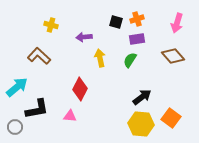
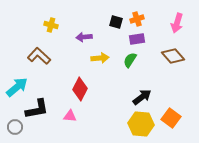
yellow arrow: rotated 96 degrees clockwise
